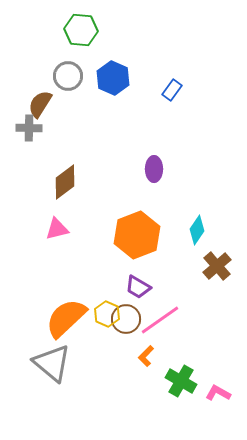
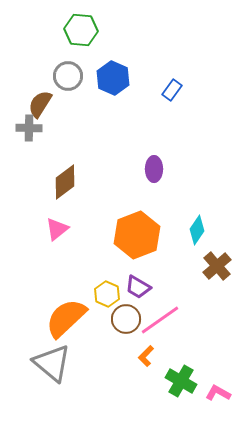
pink triangle: rotated 25 degrees counterclockwise
yellow hexagon: moved 20 px up
